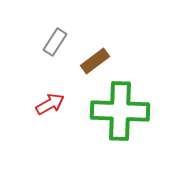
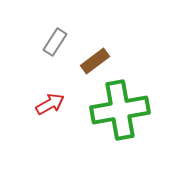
green cross: moved 1 px up; rotated 12 degrees counterclockwise
